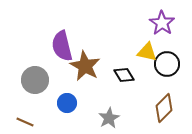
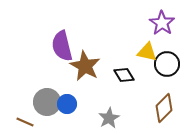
gray circle: moved 12 px right, 22 px down
blue circle: moved 1 px down
